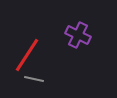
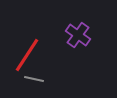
purple cross: rotated 10 degrees clockwise
